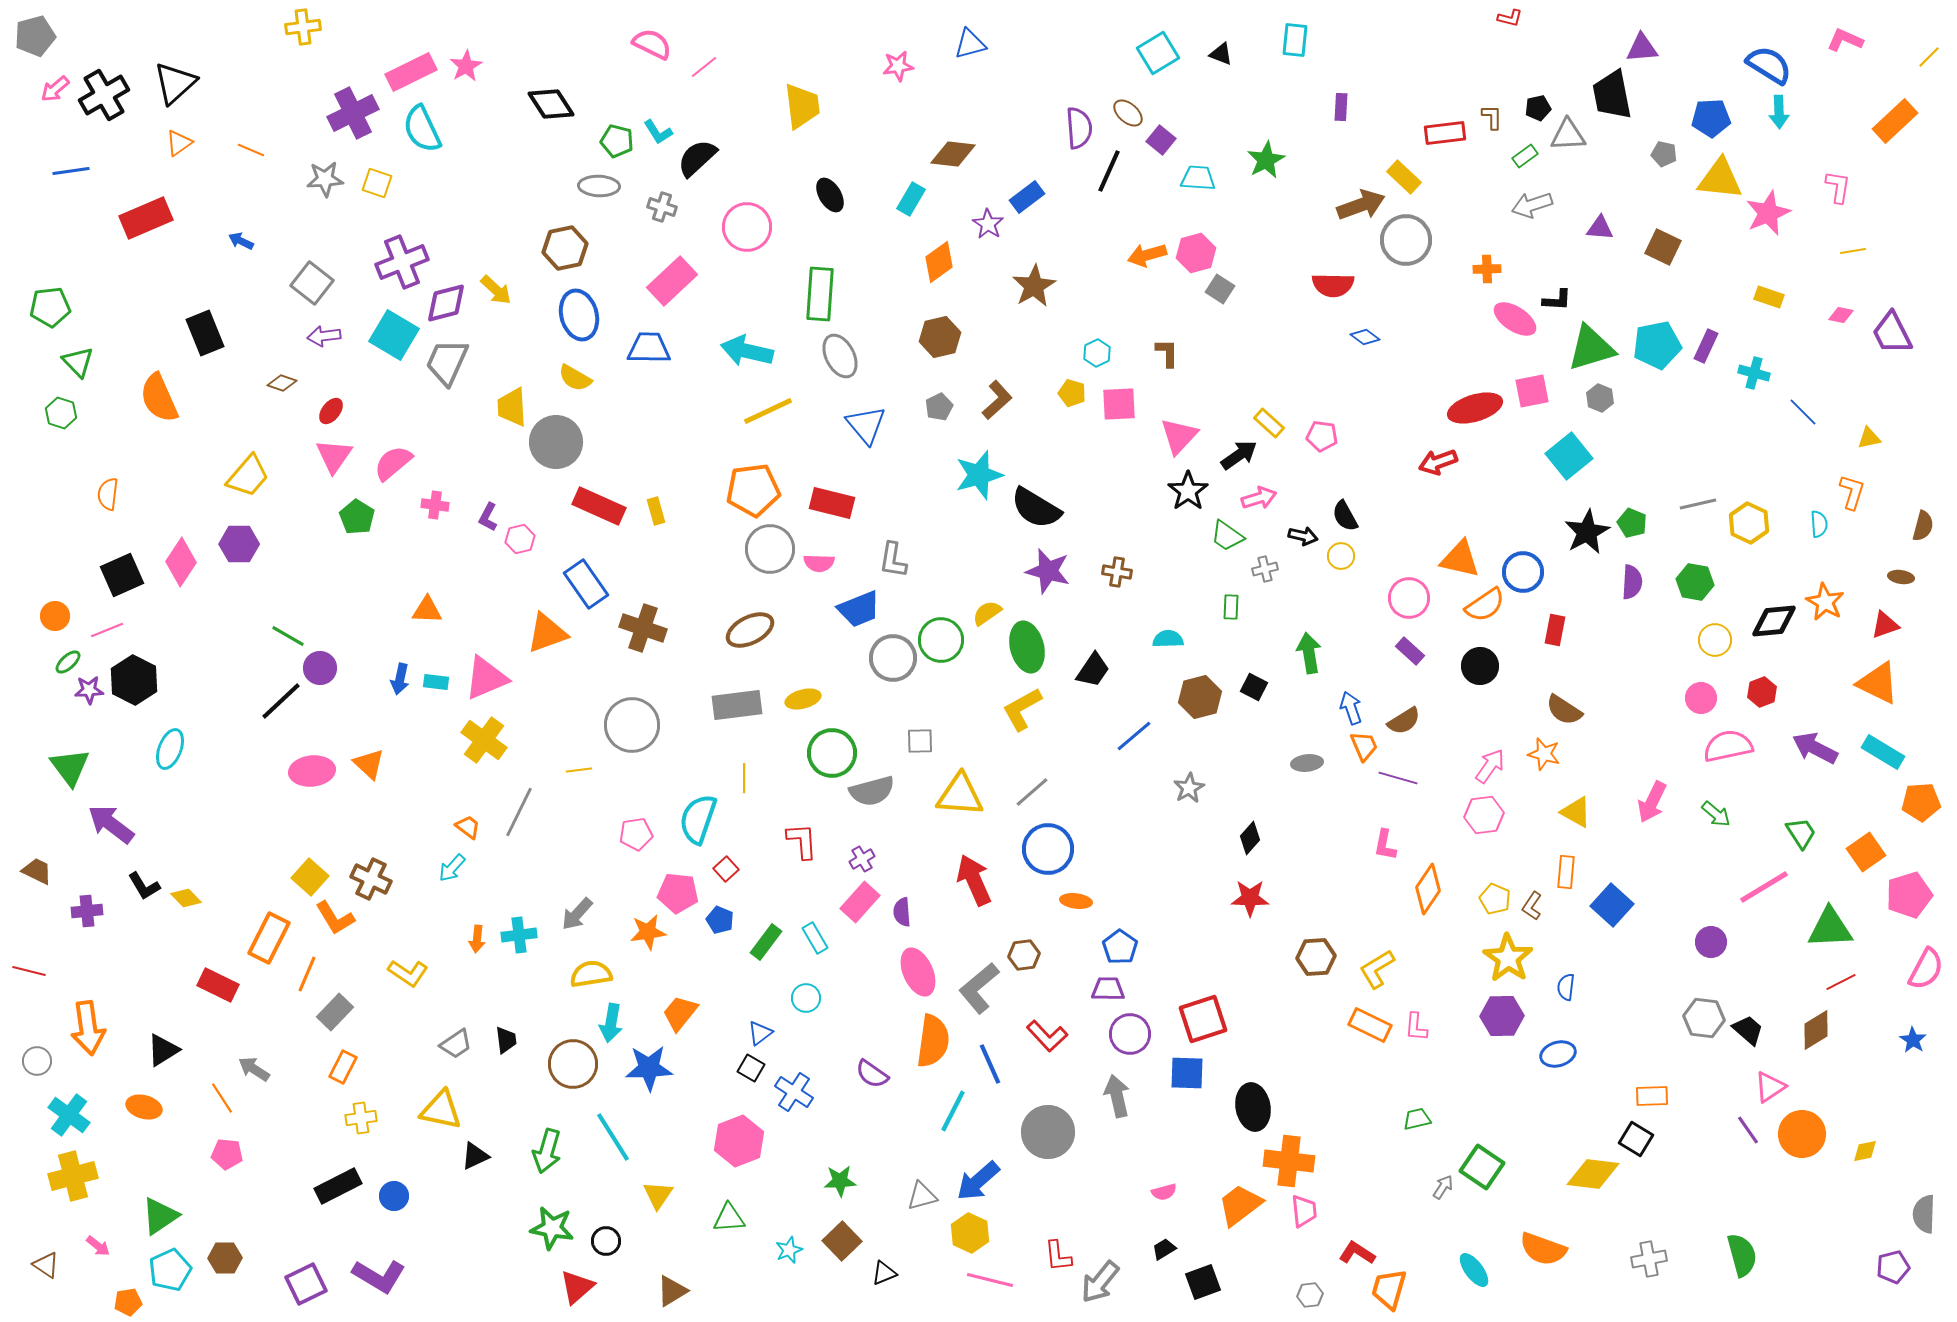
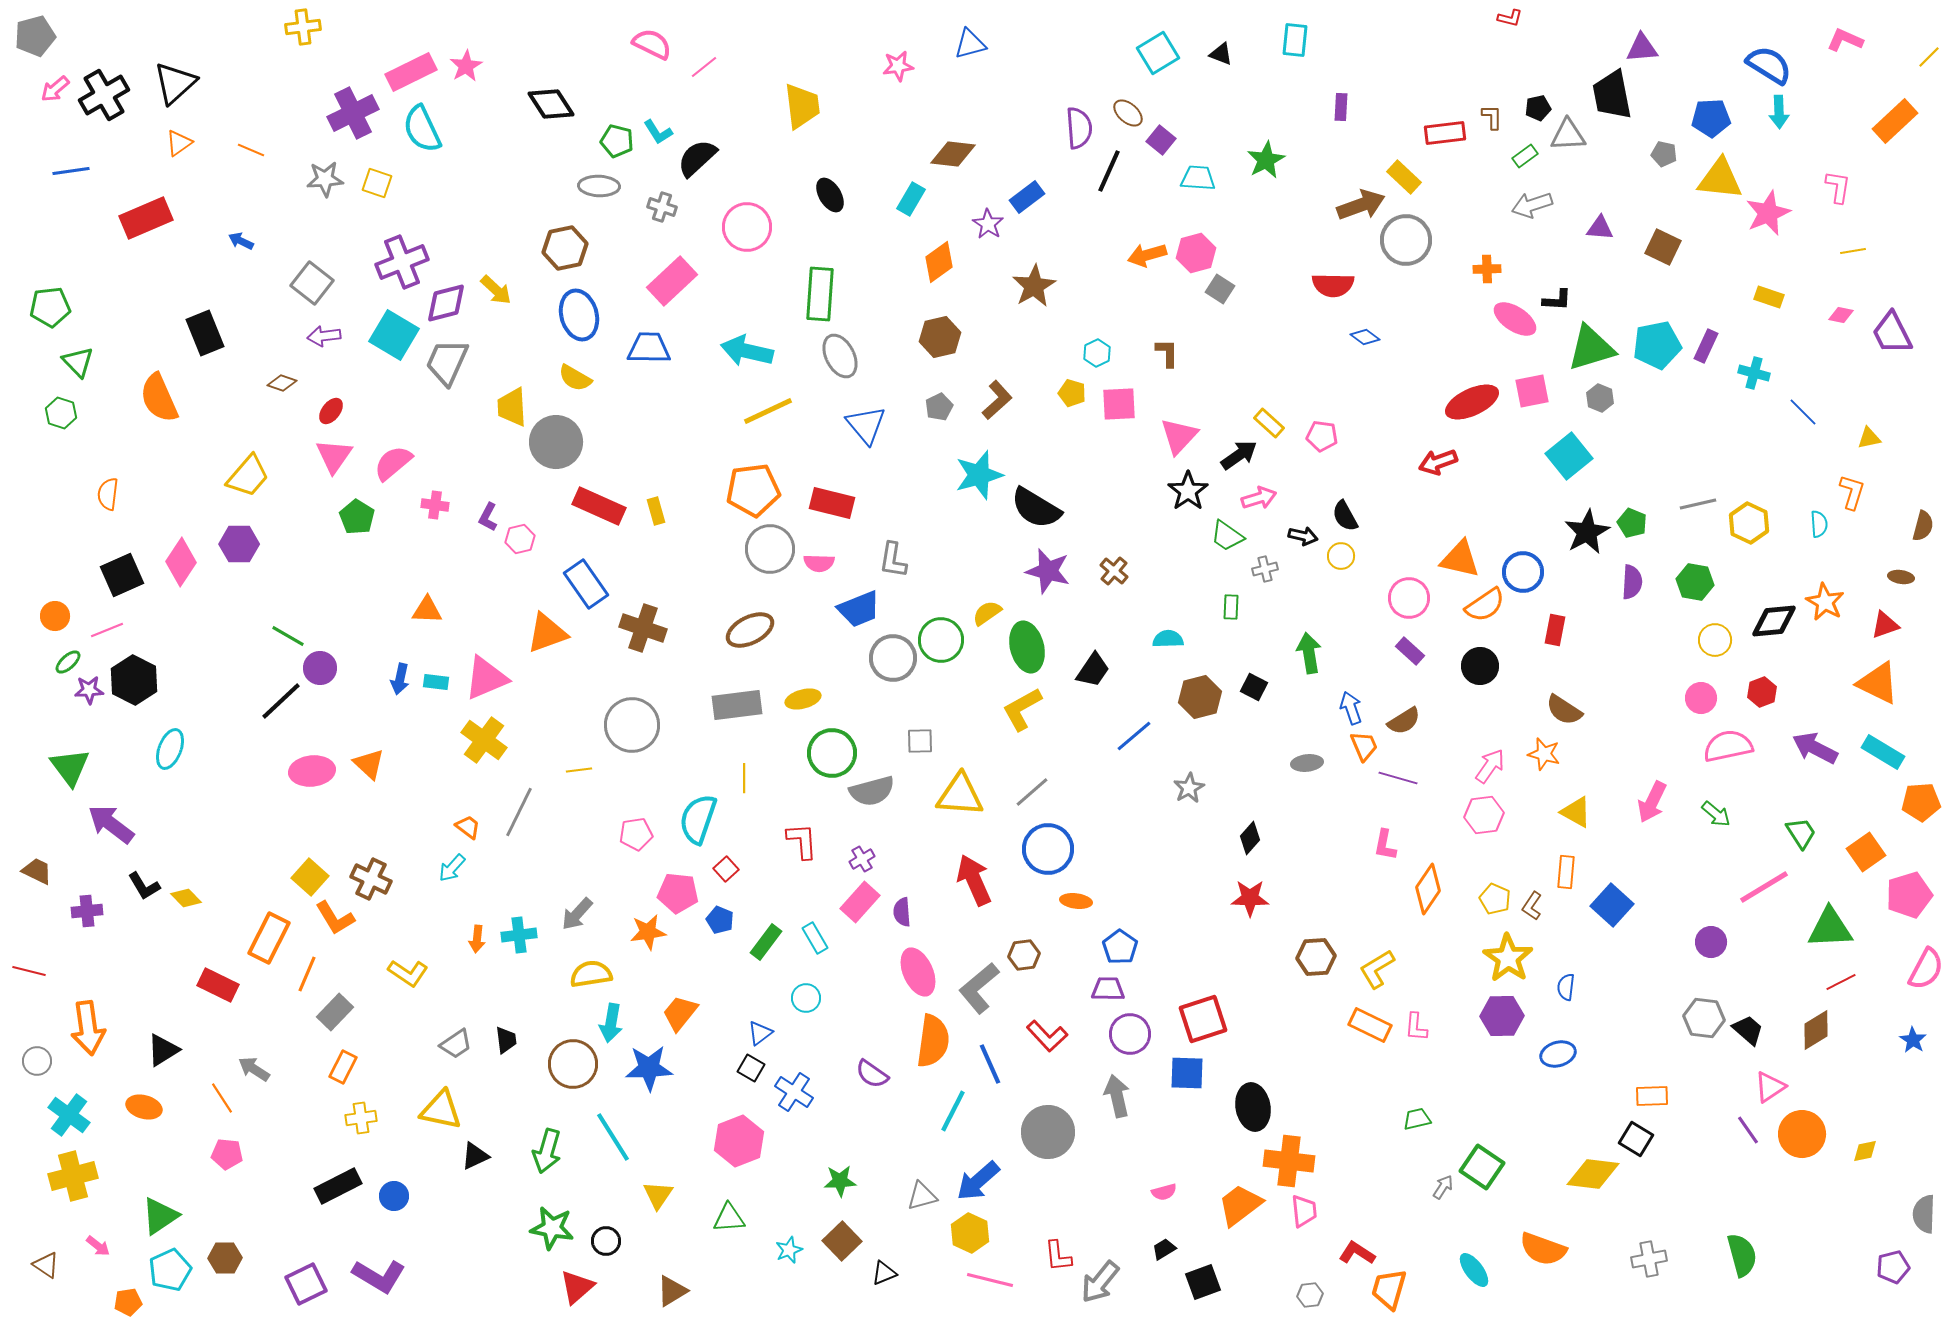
red ellipse at (1475, 408): moved 3 px left, 6 px up; rotated 8 degrees counterclockwise
brown cross at (1117, 572): moved 3 px left, 1 px up; rotated 32 degrees clockwise
